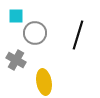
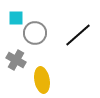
cyan square: moved 2 px down
black line: rotated 32 degrees clockwise
yellow ellipse: moved 2 px left, 2 px up
